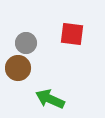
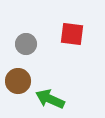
gray circle: moved 1 px down
brown circle: moved 13 px down
